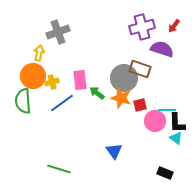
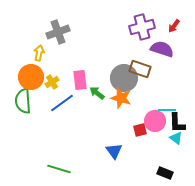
orange circle: moved 2 px left, 1 px down
yellow cross: rotated 16 degrees counterclockwise
red square: moved 25 px down
